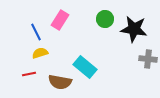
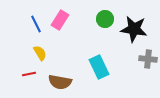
blue line: moved 8 px up
yellow semicircle: rotated 77 degrees clockwise
cyan rectangle: moved 14 px right; rotated 25 degrees clockwise
